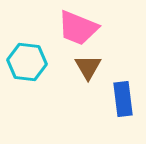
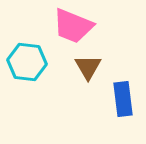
pink trapezoid: moved 5 px left, 2 px up
